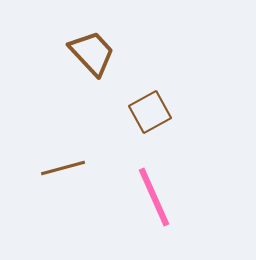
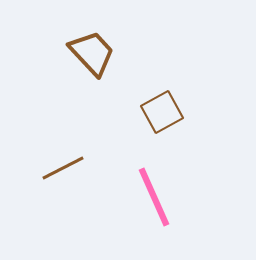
brown square: moved 12 px right
brown line: rotated 12 degrees counterclockwise
